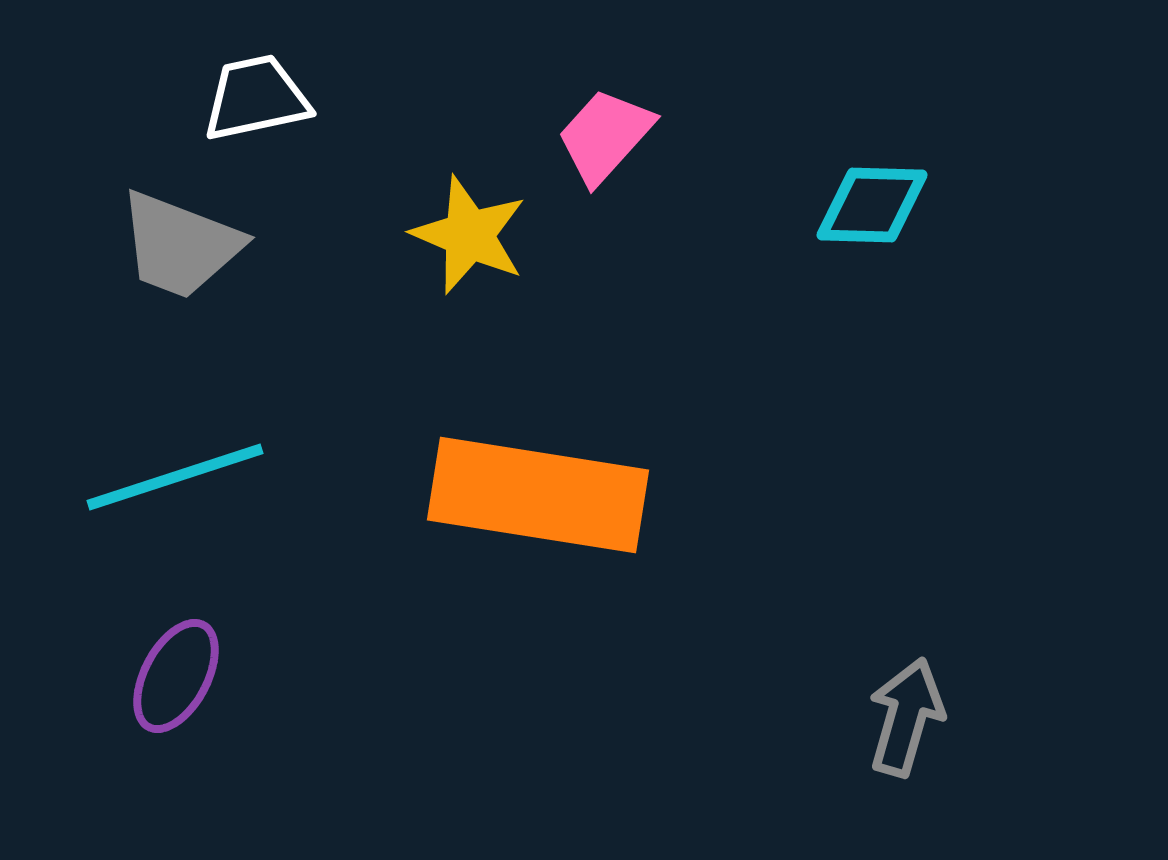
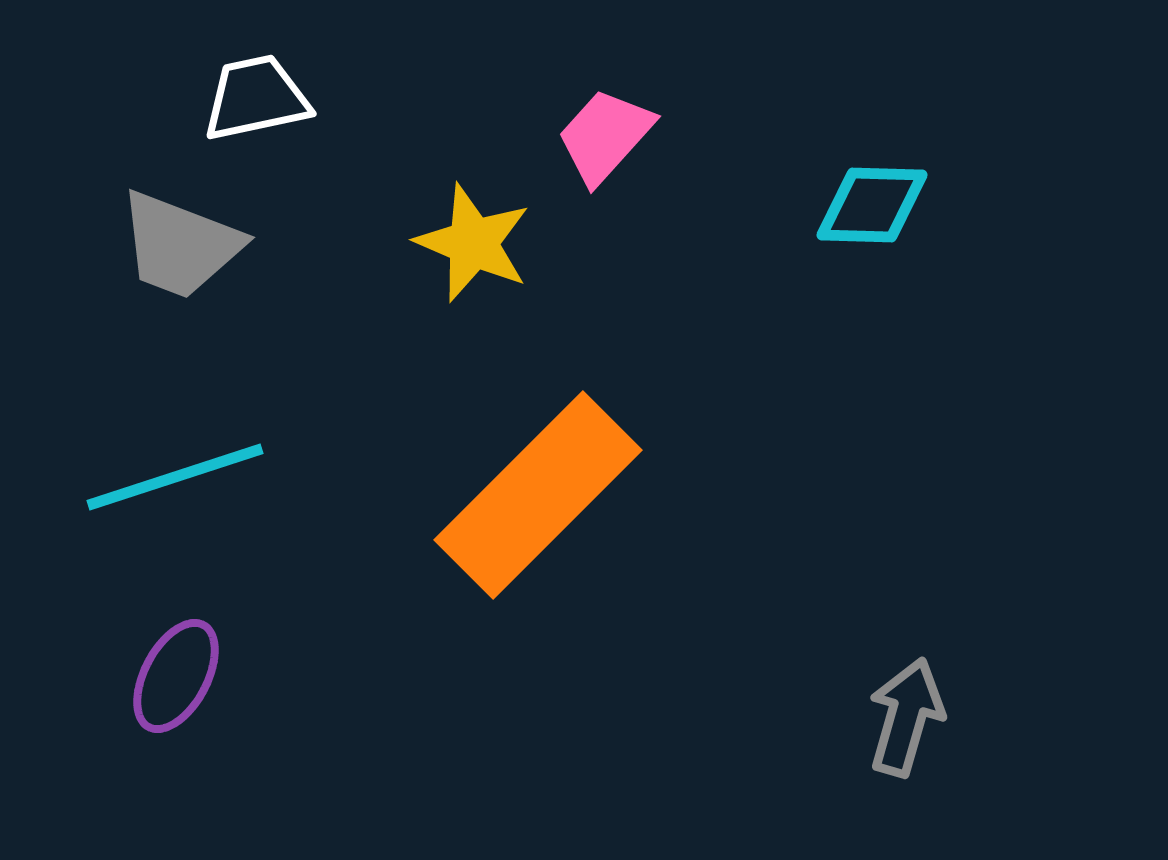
yellow star: moved 4 px right, 8 px down
orange rectangle: rotated 54 degrees counterclockwise
